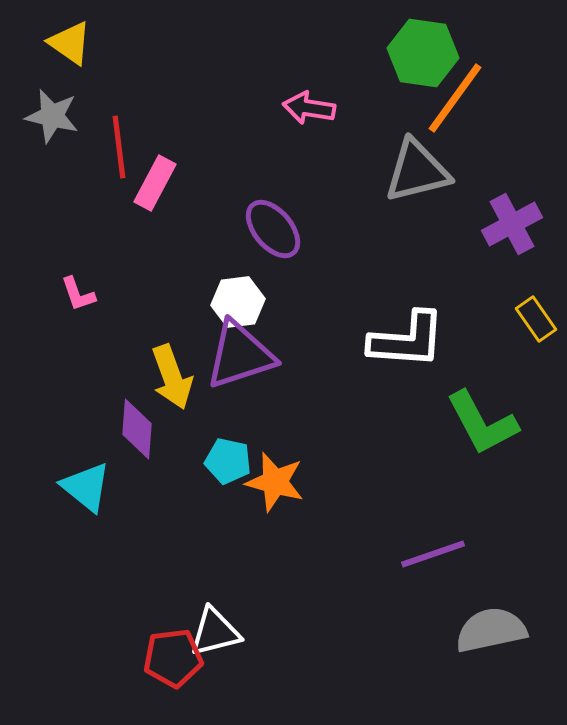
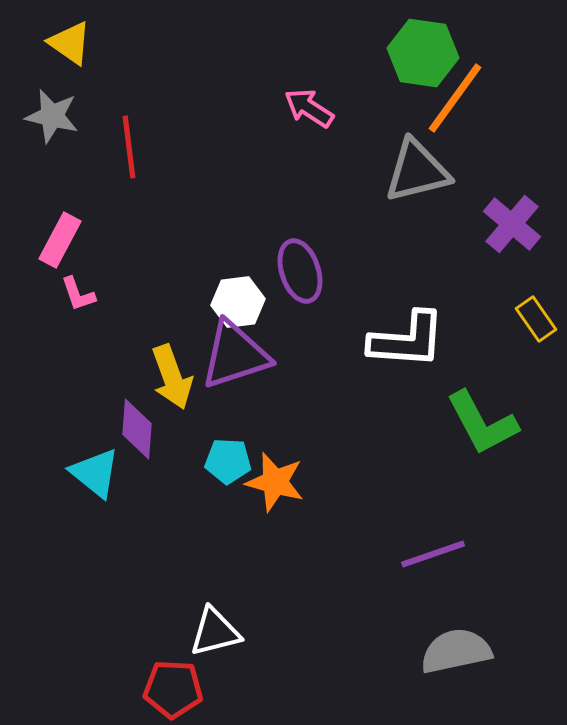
pink arrow: rotated 24 degrees clockwise
red line: moved 10 px right
pink rectangle: moved 95 px left, 57 px down
purple cross: rotated 22 degrees counterclockwise
purple ellipse: moved 27 px right, 42 px down; rotated 22 degrees clockwise
purple triangle: moved 5 px left
cyan pentagon: rotated 9 degrees counterclockwise
cyan triangle: moved 9 px right, 14 px up
gray semicircle: moved 35 px left, 21 px down
red pentagon: moved 31 px down; rotated 10 degrees clockwise
